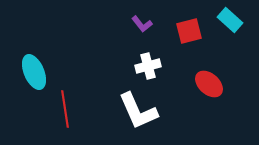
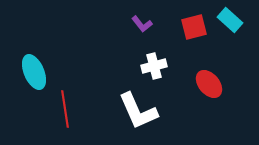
red square: moved 5 px right, 4 px up
white cross: moved 6 px right
red ellipse: rotated 8 degrees clockwise
